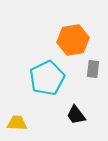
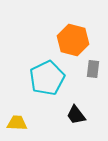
orange hexagon: rotated 24 degrees clockwise
